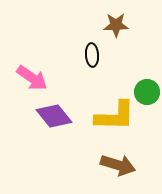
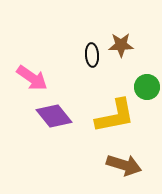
brown star: moved 5 px right, 20 px down
green circle: moved 5 px up
yellow L-shape: rotated 12 degrees counterclockwise
brown arrow: moved 6 px right
